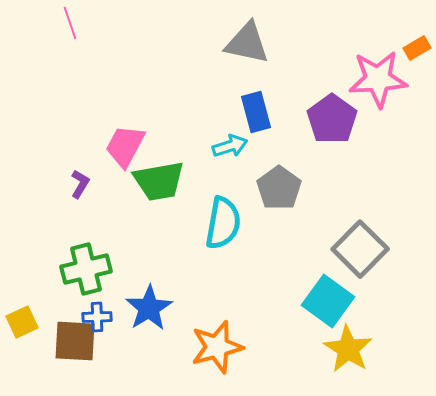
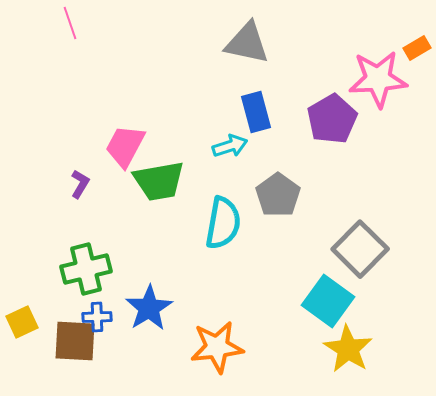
purple pentagon: rotated 6 degrees clockwise
gray pentagon: moved 1 px left, 7 px down
orange star: rotated 8 degrees clockwise
